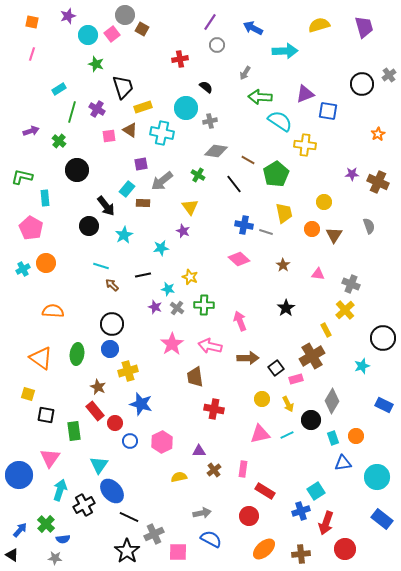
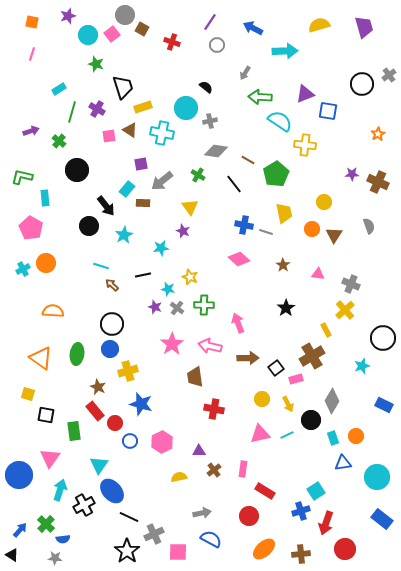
red cross at (180, 59): moved 8 px left, 17 px up; rotated 28 degrees clockwise
pink arrow at (240, 321): moved 2 px left, 2 px down
